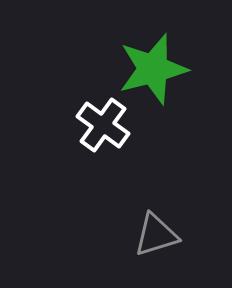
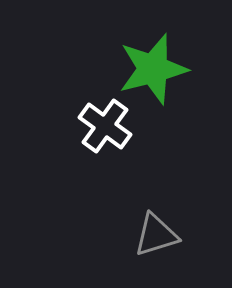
white cross: moved 2 px right, 1 px down
